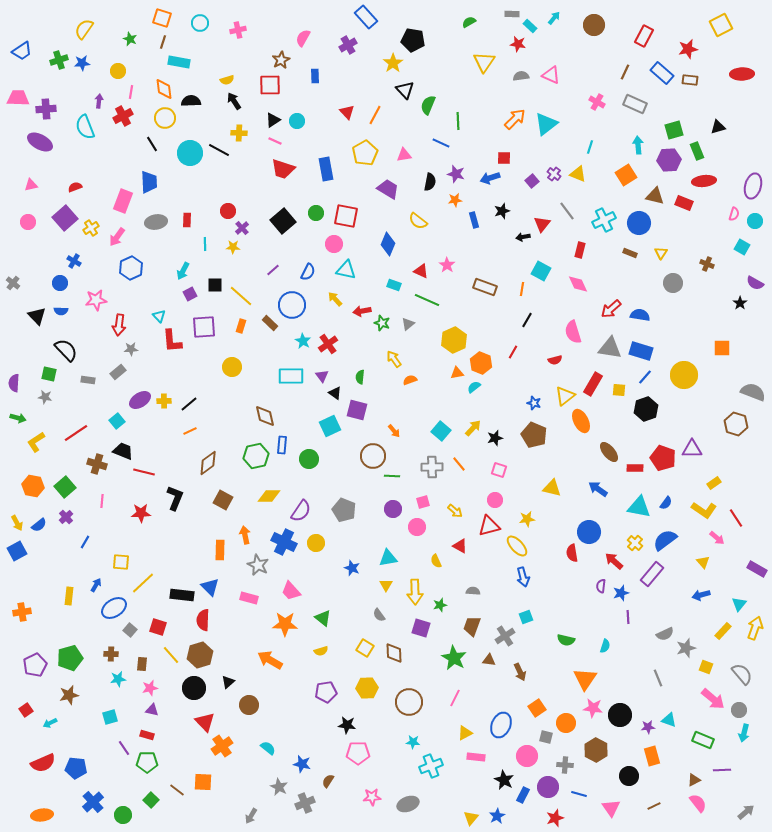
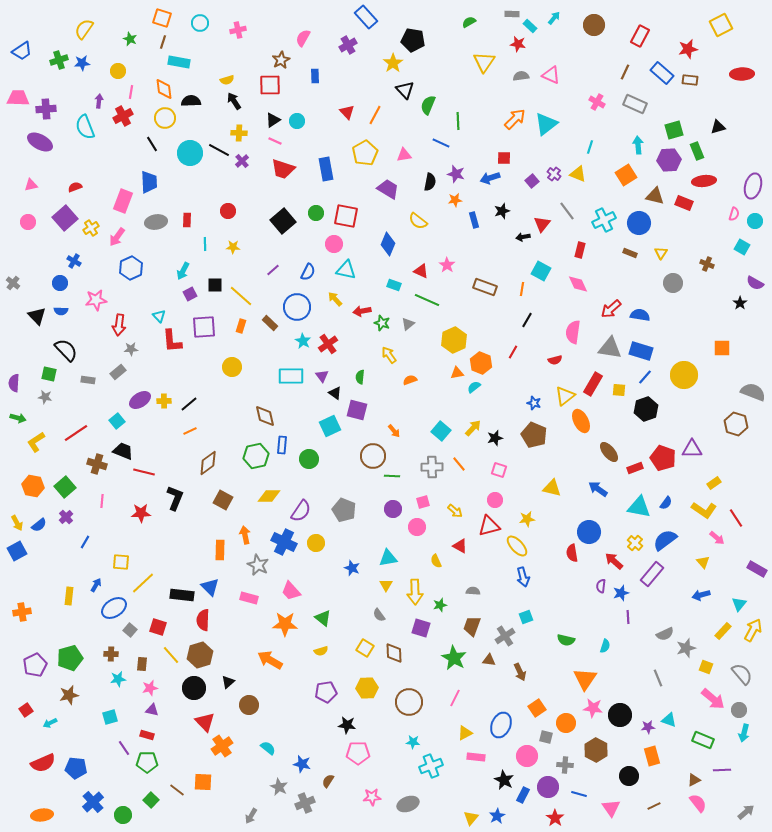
red rectangle at (644, 36): moved 4 px left
purple cross at (242, 228): moved 67 px up
blue circle at (292, 305): moved 5 px right, 2 px down
pink semicircle at (573, 332): rotated 25 degrees clockwise
yellow arrow at (394, 359): moved 5 px left, 4 px up
red rectangle at (635, 468): rotated 21 degrees counterclockwise
yellow arrow at (755, 628): moved 2 px left, 2 px down; rotated 10 degrees clockwise
red star at (555, 818): rotated 18 degrees counterclockwise
